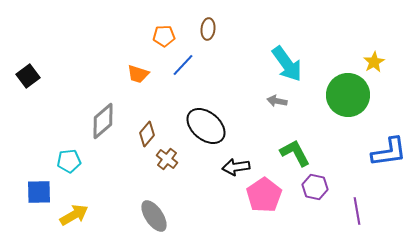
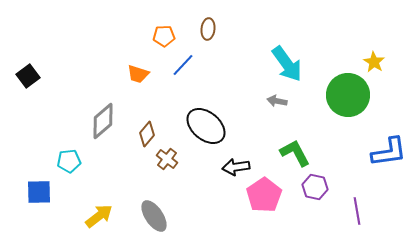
yellow star: rotated 10 degrees counterclockwise
yellow arrow: moved 25 px right, 1 px down; rotated 8 degrees counterclockwise
